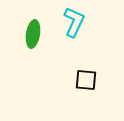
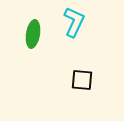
black square: moved 4 px left
